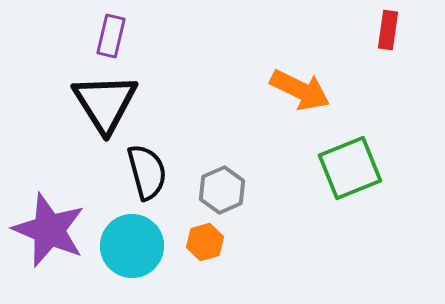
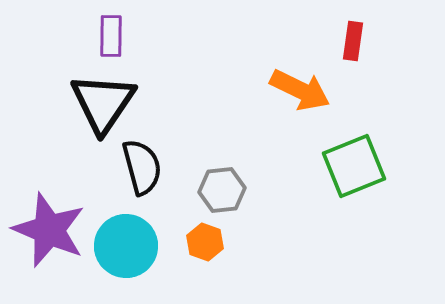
red rectangle: moved 35 px left, 11 px down
purple rectangle: rotated 12 degrees counterclockwise
black triangle: moved 2 px left; rotated 6 degrees clockwise
green square: moved 4 px right, 2 px up
black semicircle: moved 5 px left, 5 px up
gray hexagon: rotated 18 degrees clockwise
orange hexagon: rotated 24 degrees counterclockwise
cyan circle: moved 6 px left
